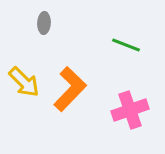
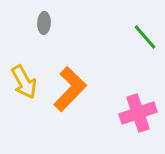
green line: moved 19 px right, 8 px up; rotated 28 degrees clockwise
yellow arrow: rotated 16 degrees clockwise
pink cross: moved 8 px right, 3 px down
